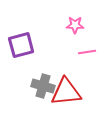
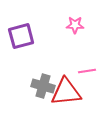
purple square: moved 9 px up
pink line: moved 19 px down
